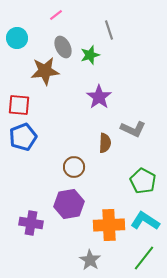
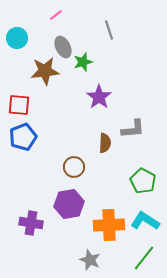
green star: moved 7 px left, 7 px down
gray L-shape: rotated 30 degrees counterclockwise
gray star: rotated 10 degrees counterclockwise
